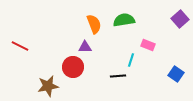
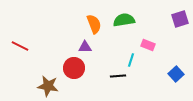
purple square: rotated 24 degrees clockwise
red circle: moved 1 px right, 1 px down
blue square: rotated 14 degrees clockwise
brown star: rotated 20 degrees clockwise
